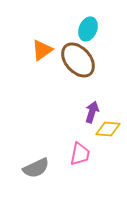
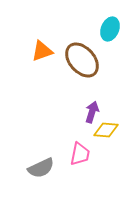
cyan ellipse: moved 22 px right
orange triangle: moved 1 px down; rotated 15 degrees clockwise
brown ellipse: moved 4 px right
yellow diamond: moved 2 px left, 1 px down
gray semicircle: moved 5 px right
